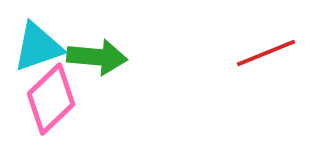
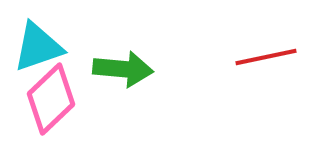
red line: moved 4 px down; rotated 10 degrees clockwise
green arrow: moved 26 px right, 12 px down
